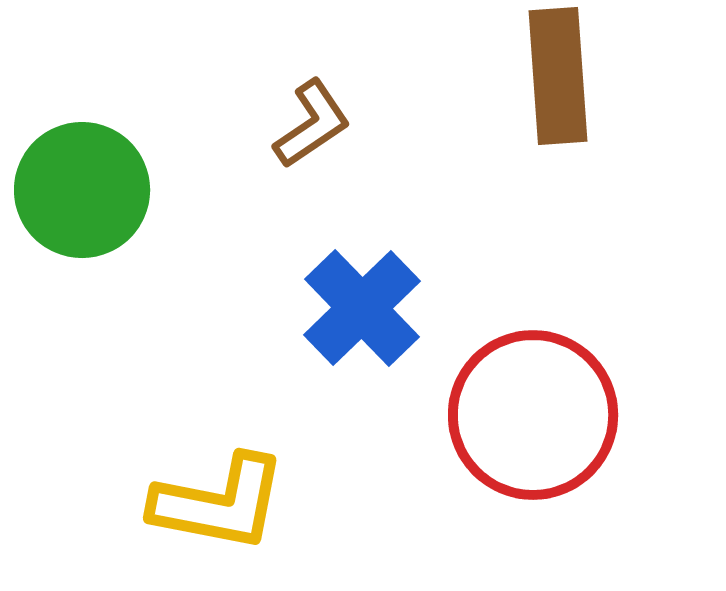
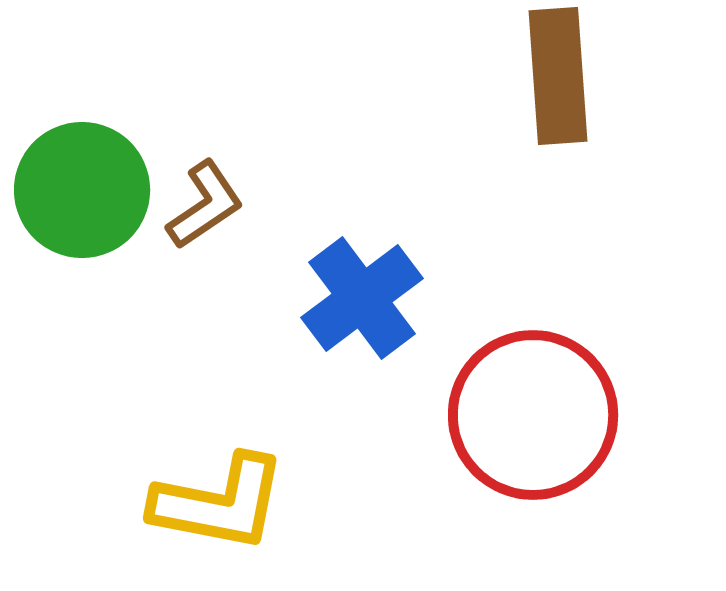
brown L-shape: moved 107 px left, 81 px down
blue cross: moved 10 px up; rotated 7 degrees clockwise
